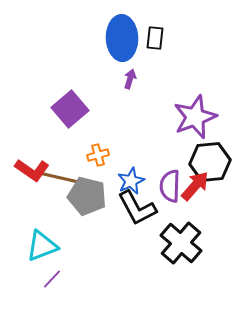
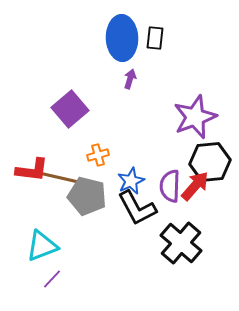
red L-shape: rotated 28 degrees counterclockwise
